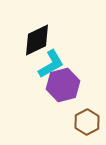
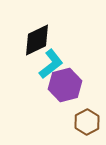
cyan L-shape: rotated 8 degrees counterclockwise
purple hexagon: moved 2 px right
